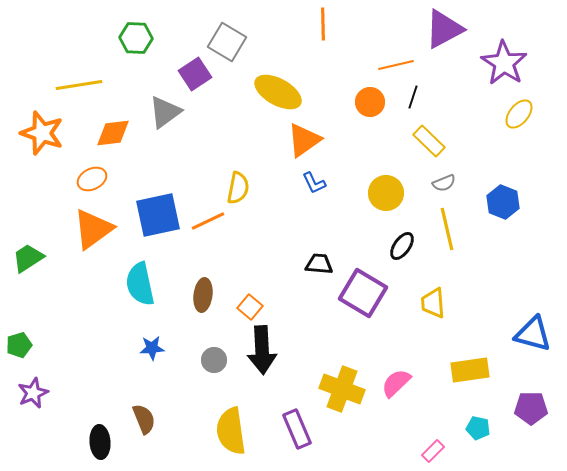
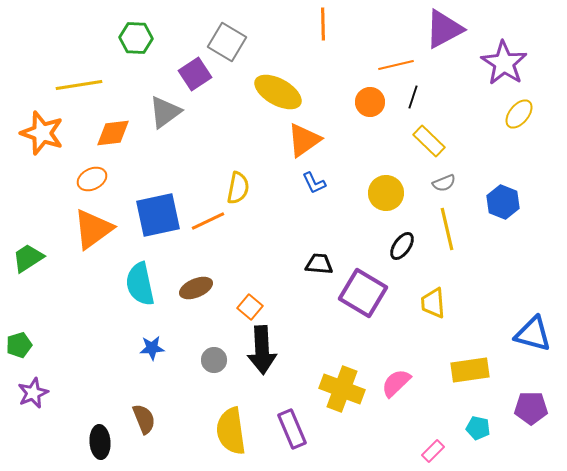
brown ellipse at (203, 295): moved 7 px left, 7 px up; rotated 60 degrees clockwise
purple rectangle at (297, 429): moved 5 px left
